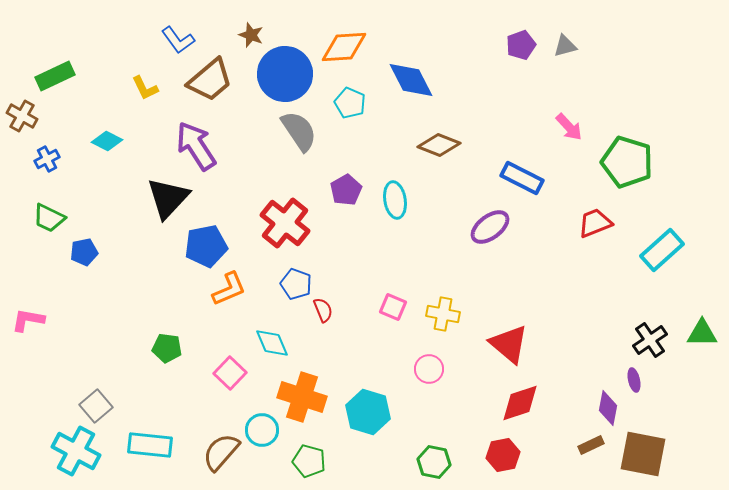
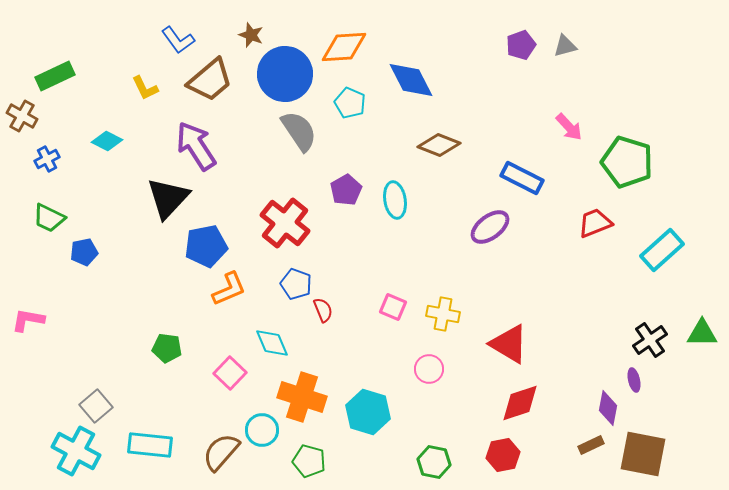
red triangle at (509, 344): rotated 9 degrees counterclockwise
